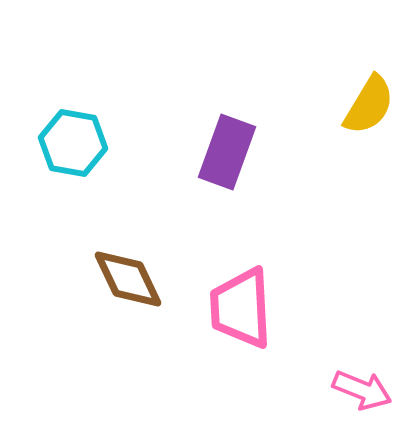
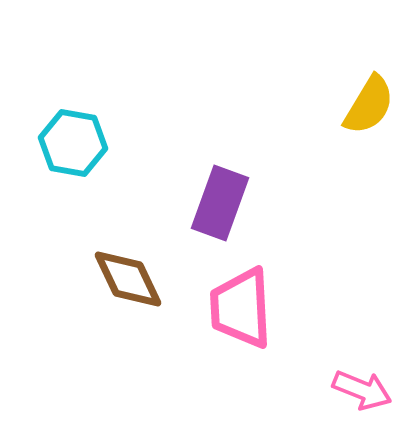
purple rectangle: moved 7 px left, 51 px down
